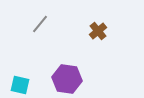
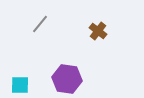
brown cross: rotated 12 degrees counterclockwise
cyan square: rotated 12 degrees counterclockwise
